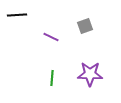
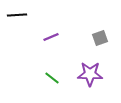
gray square: moved 15 px right, 12 px down
purple line: rotated 49 degrees counterclockwise
green line: rotated 56 degrees counterclockwise
